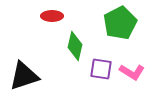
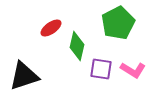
red ellipse: moved 1 px left, 12 px down; rotated 35 degrees counterclockwise
green pentagon: moved 2 px left
green diamond: moved 2 px right
pink L-shape: moved 1 px right, 2 px up
